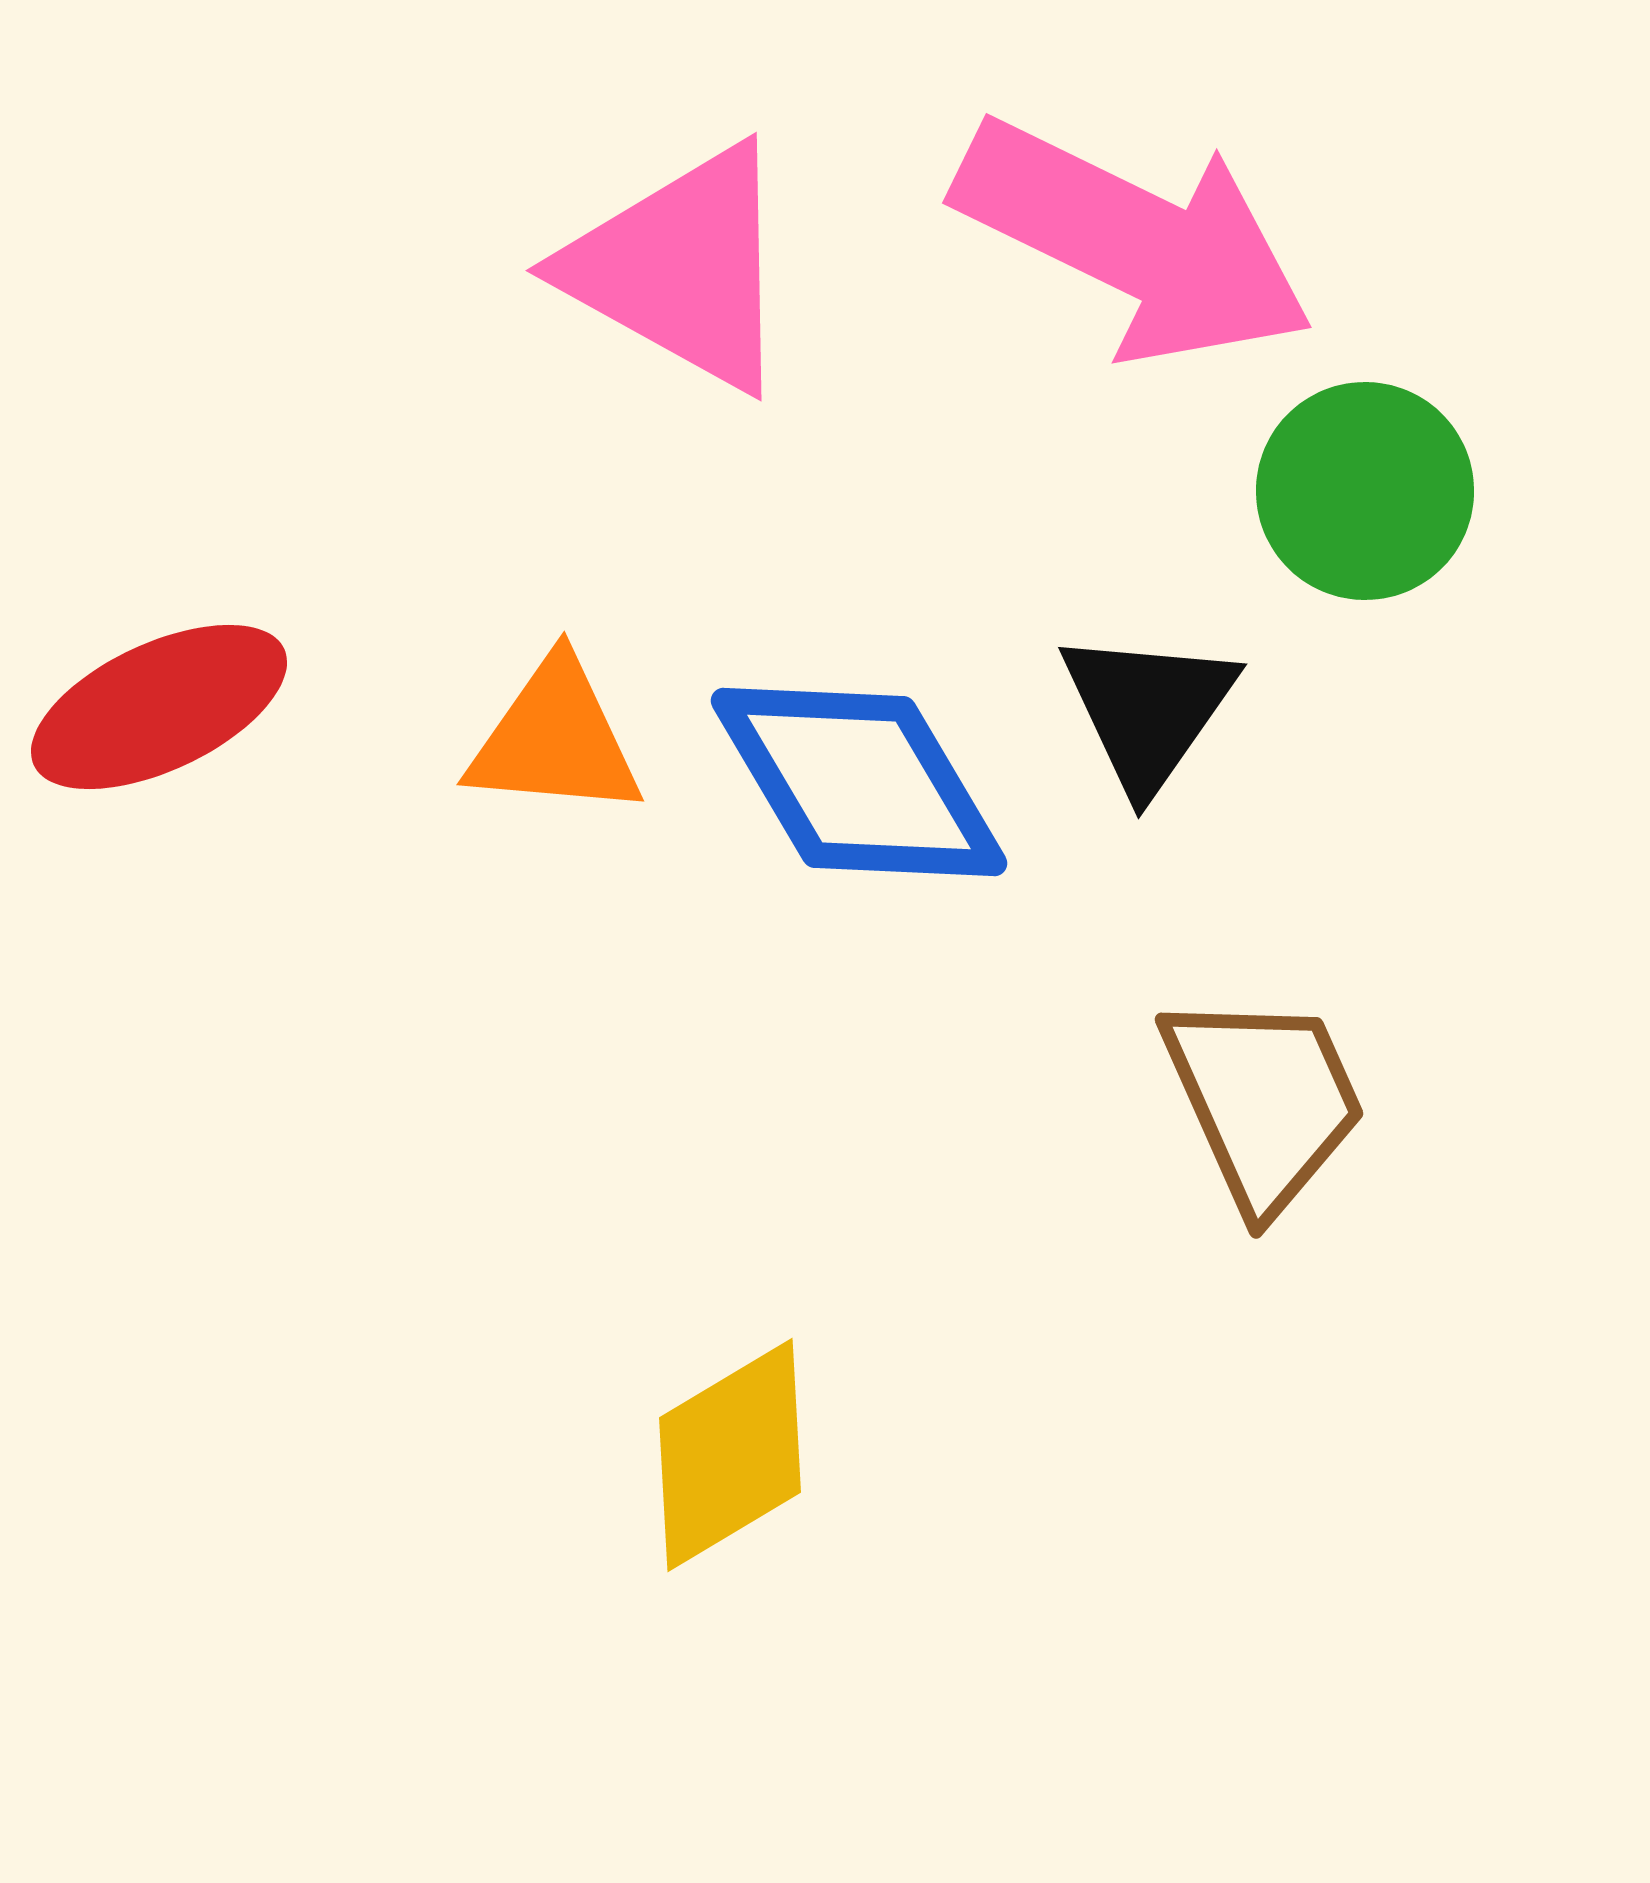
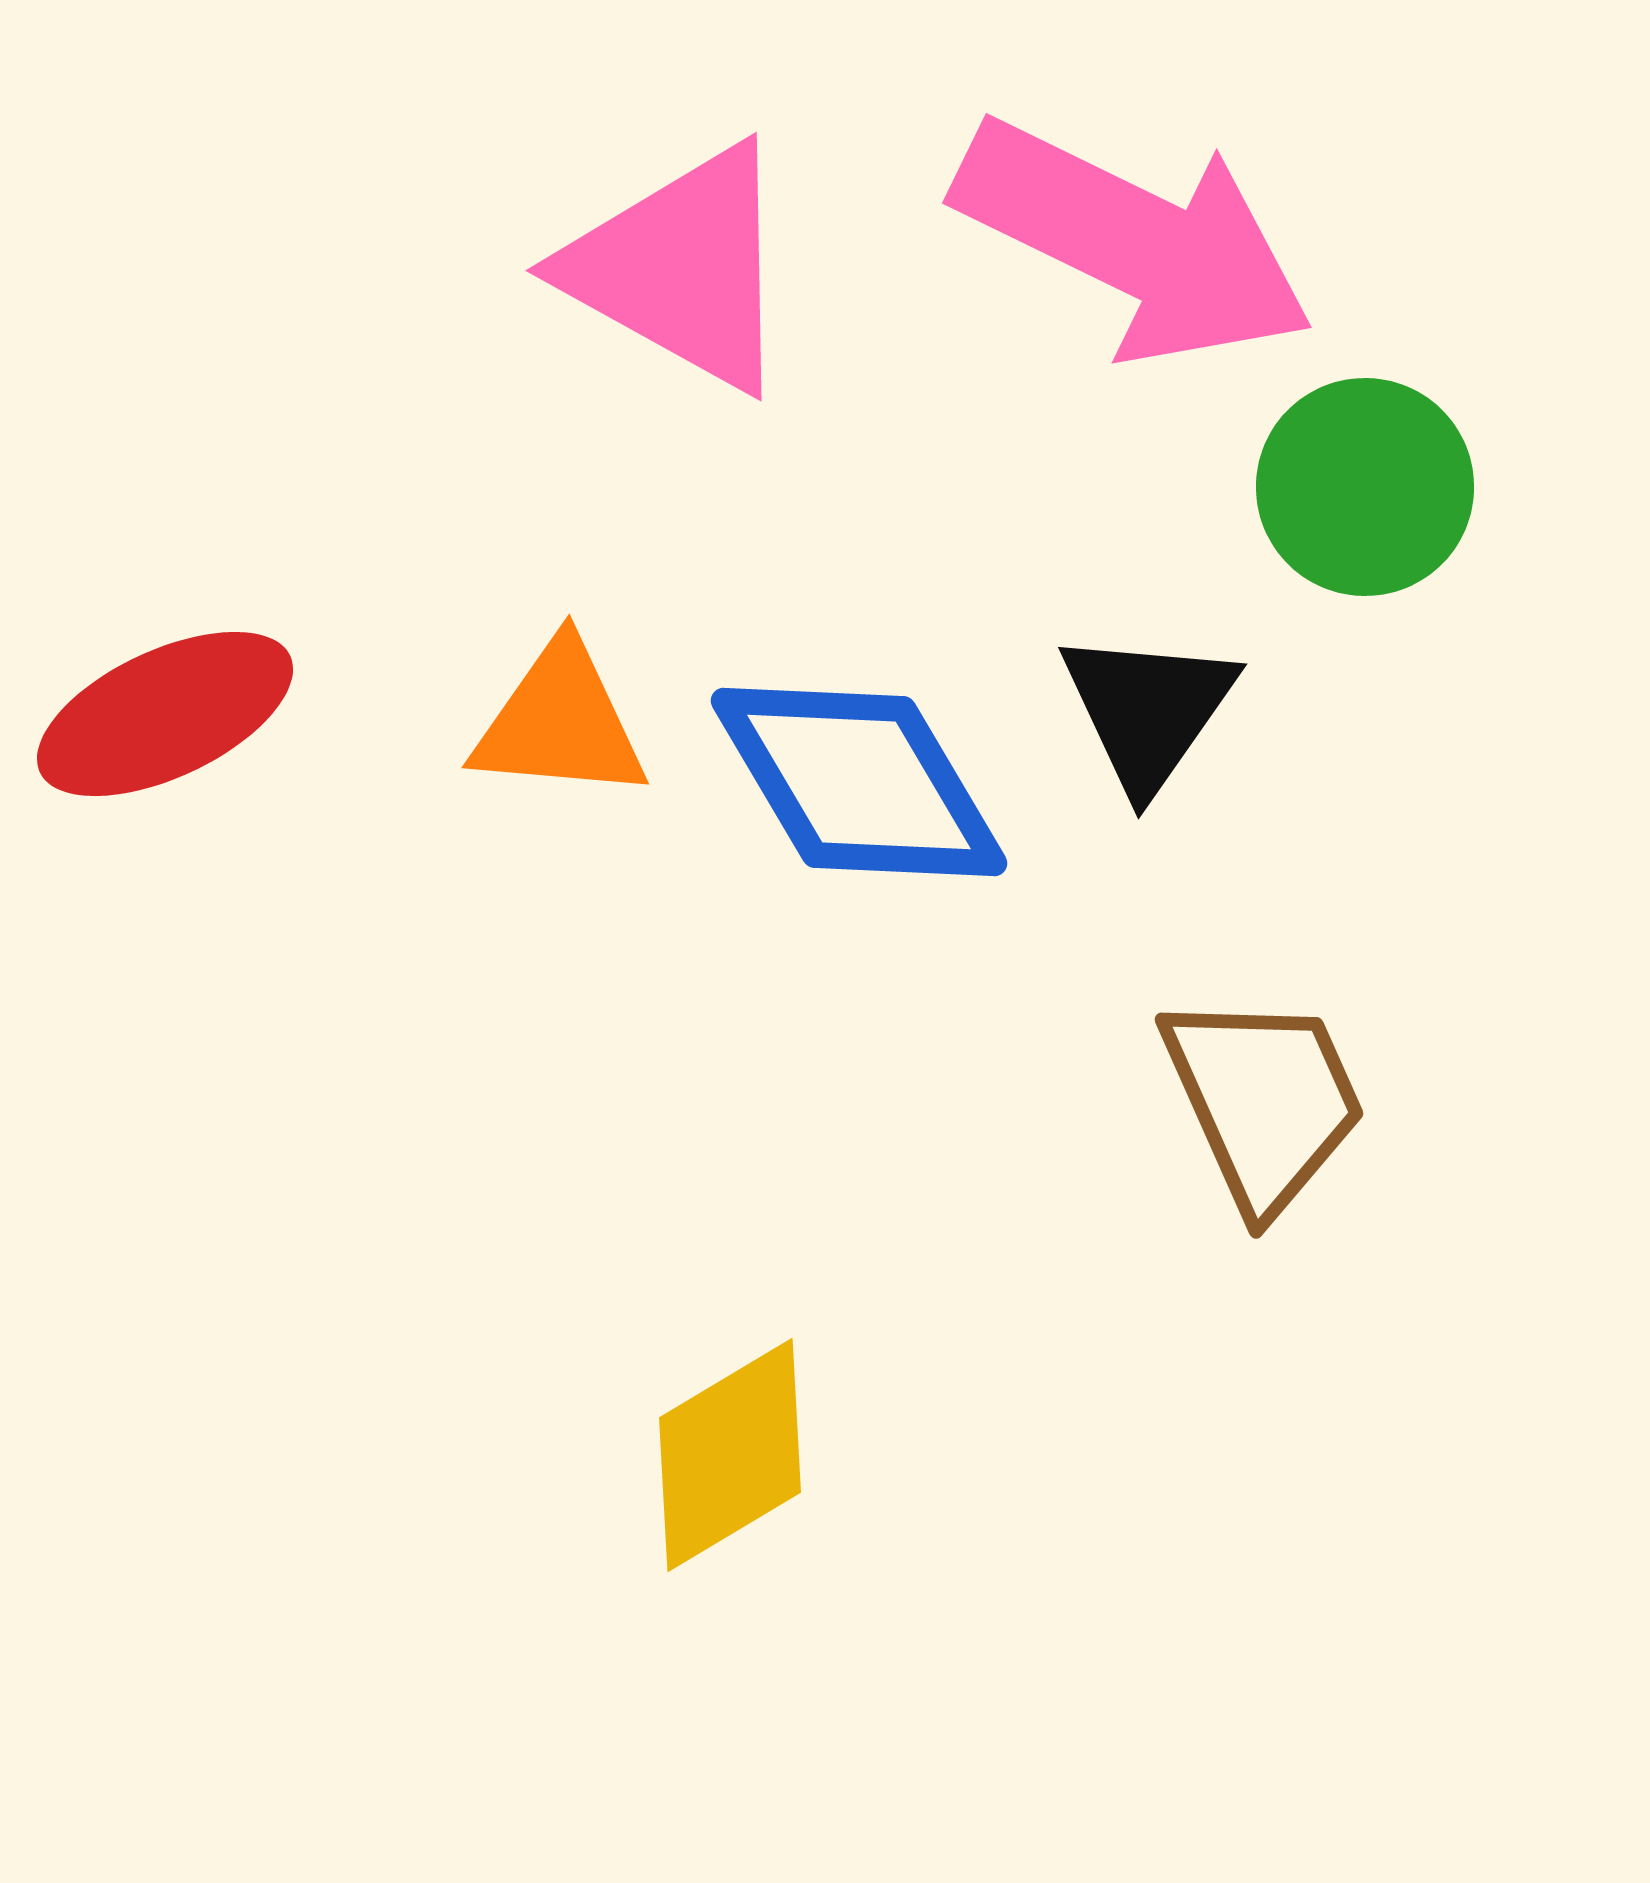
green circle: moved 4 px up
red ellipse: moved 6 px right, 7 px down
orange triangle: moved 5 px right, 17 px up
